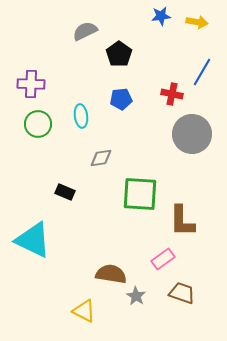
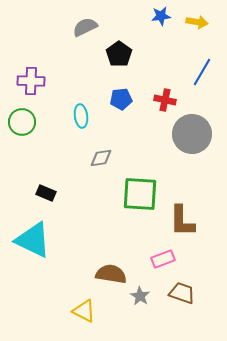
gray semicircle: moved 4 px up
purple cross: moved 3 px up
red cross: moved 7 px left, 6 px down
green circle: moved 16 px left, 2 px up
black rectangle: moved 19 px left, 1 px down
pink rectangle: rotated 15 degrees clockwise
gray star: moved 4 px right
